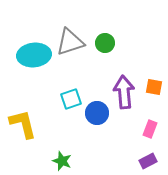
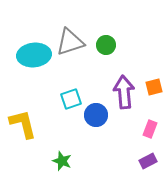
green circle: moved 1 px right, 2 px down
orange square: rotated 24 degrees counterclockwise
blue circle: moved 1 px left, 2 px down
